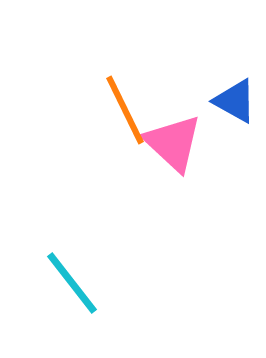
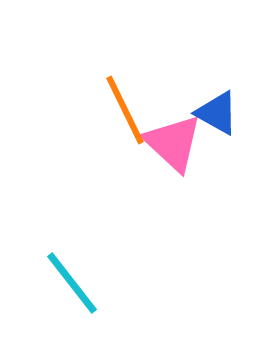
blue triangle: moved 18 px left, 12 px down
